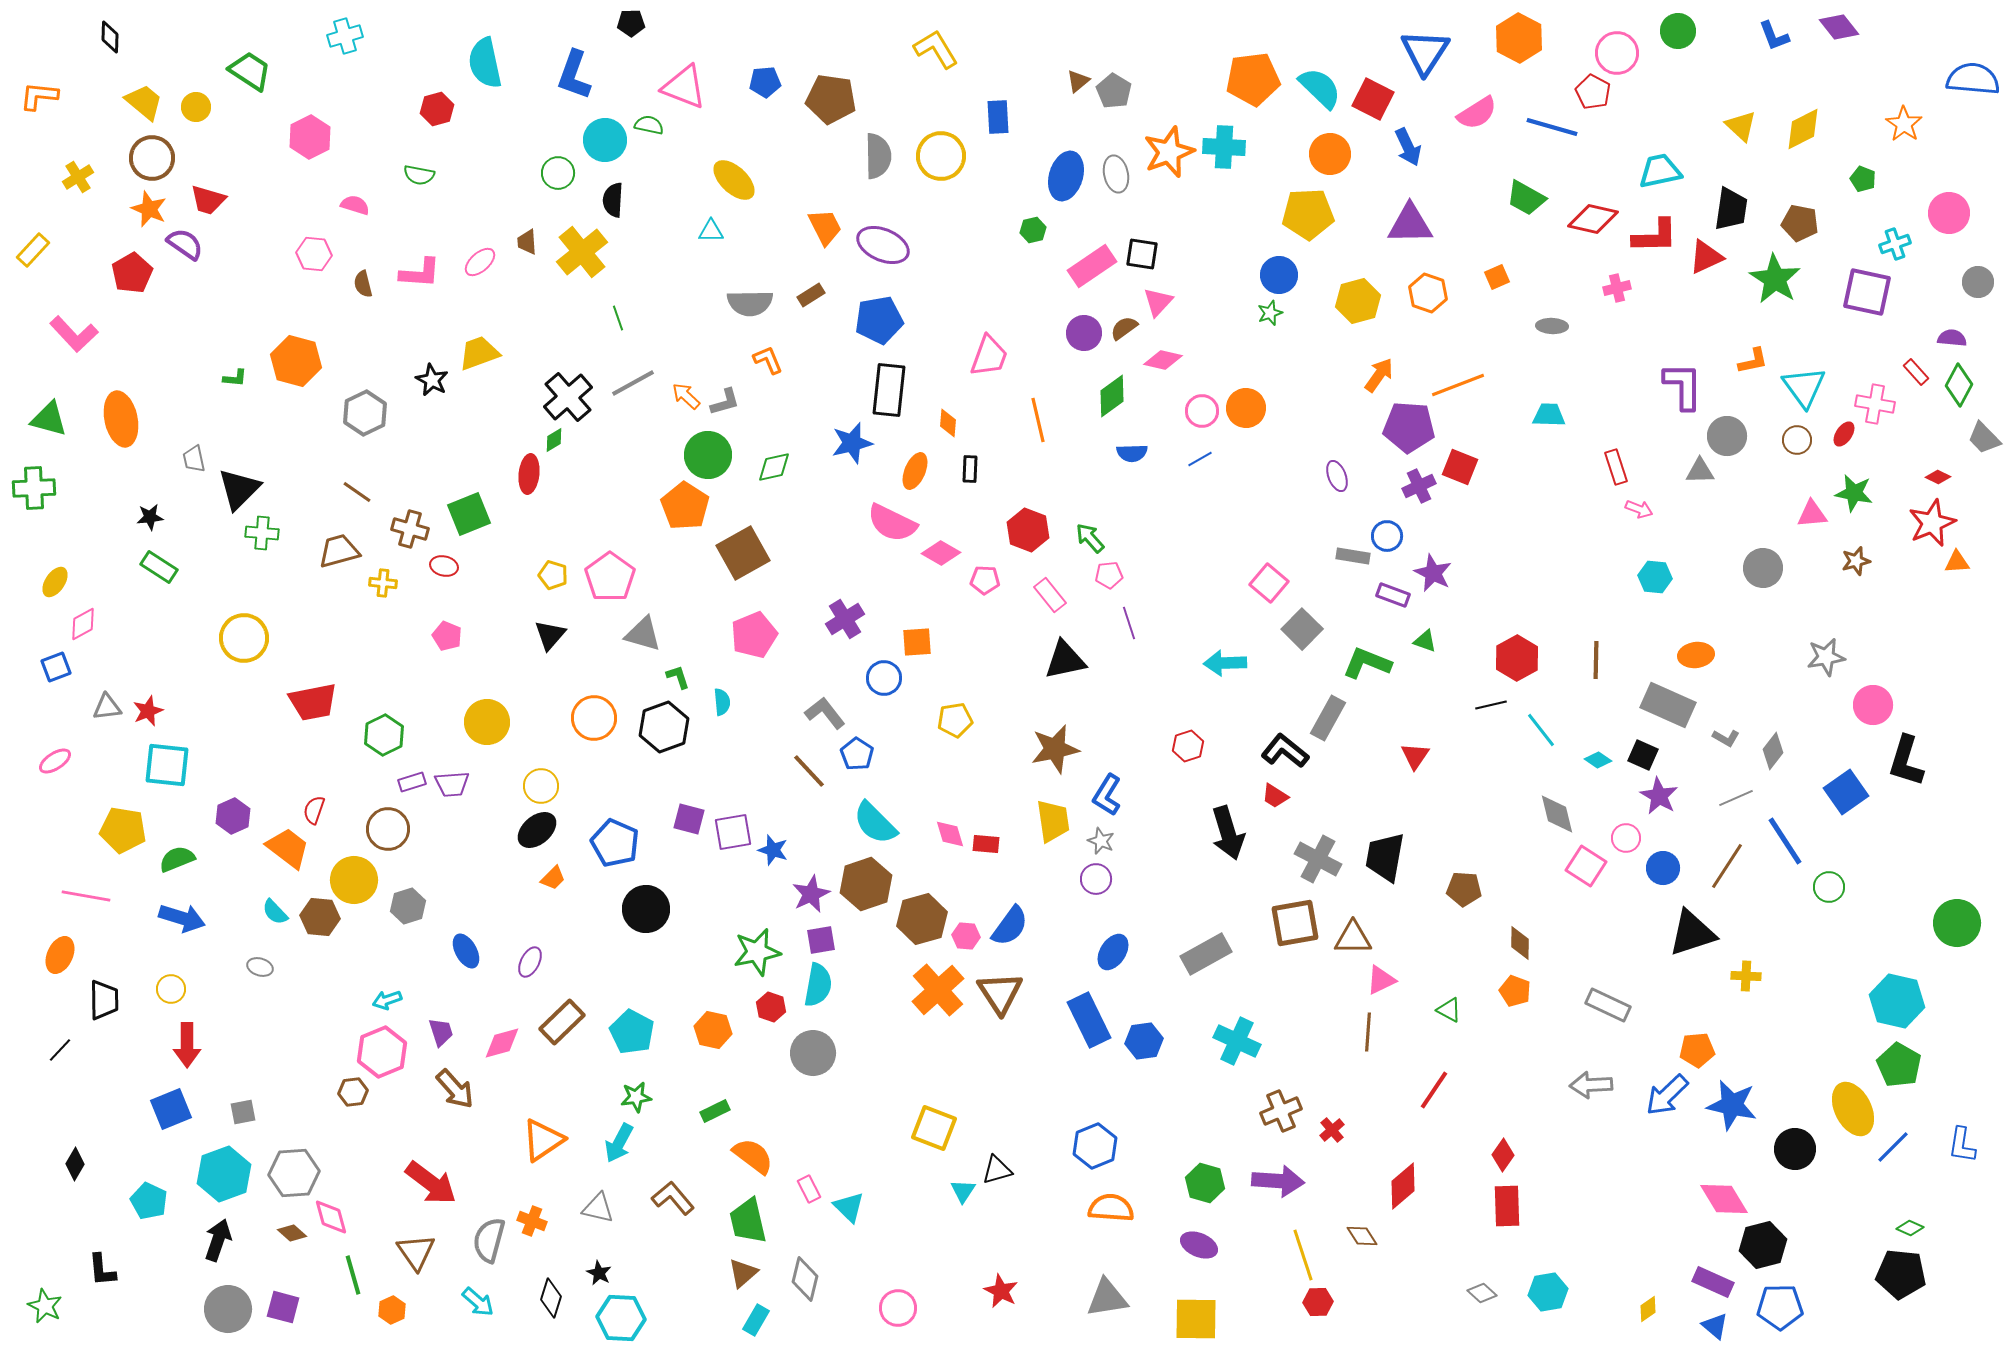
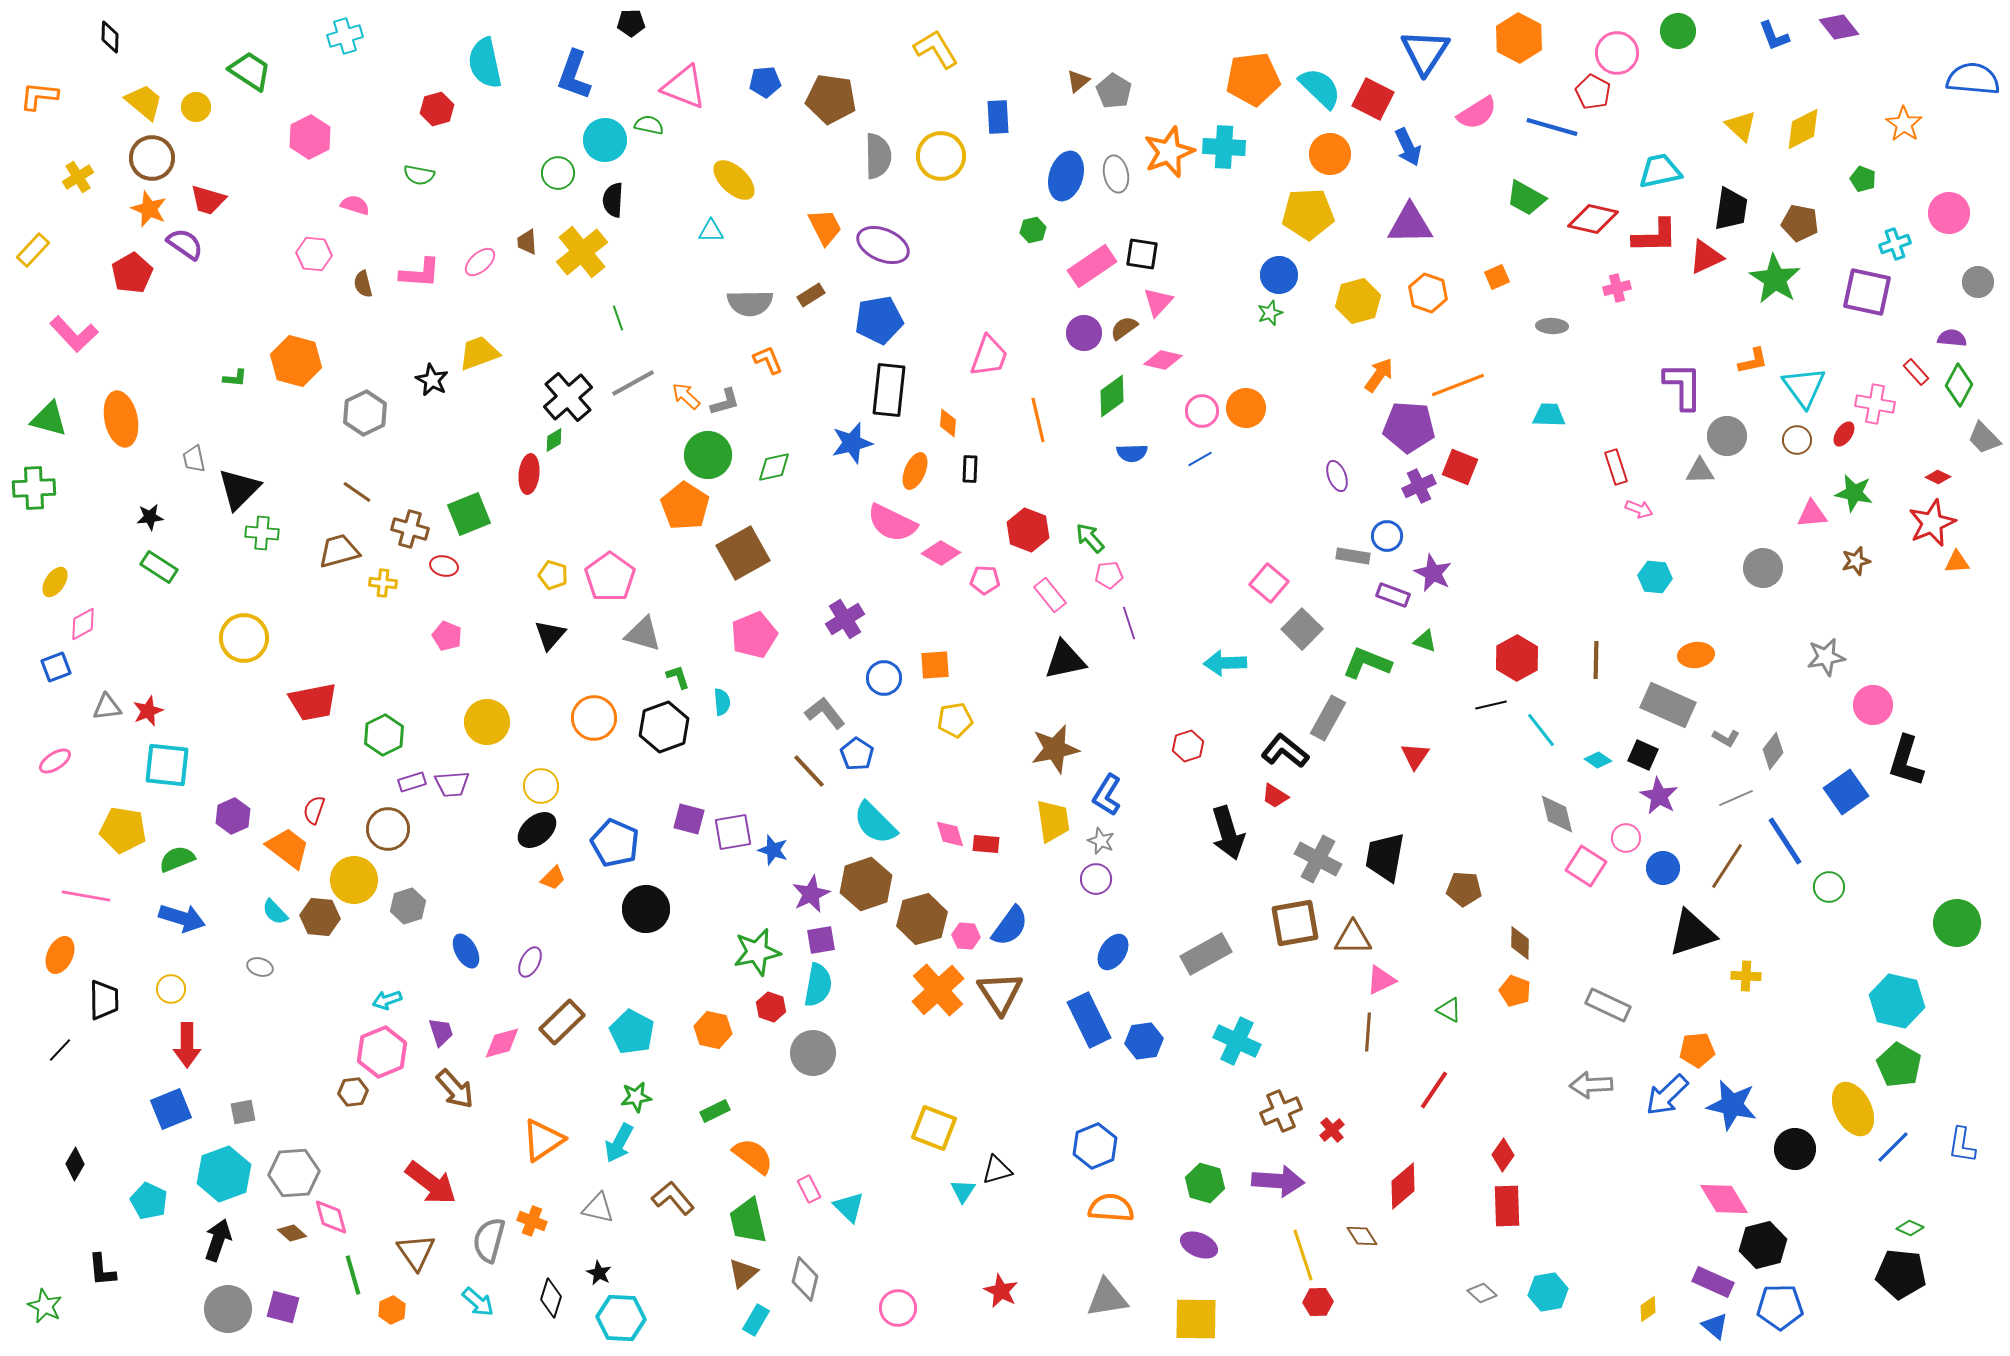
orange square at (917, 642): moved 18 px right, 23 px down
